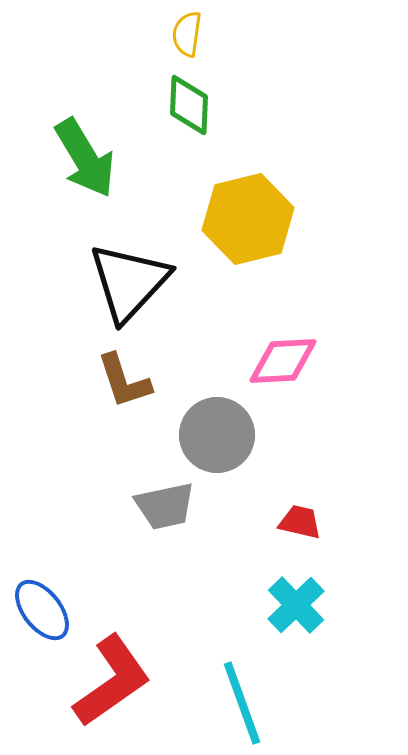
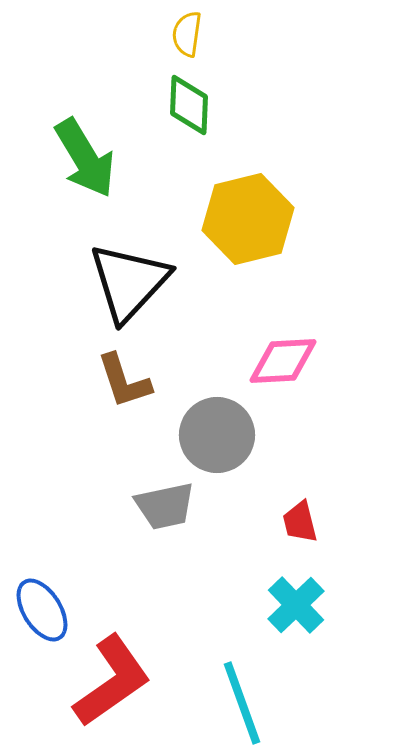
red trapezoid: rotated 117 degrees counterclockwise
blue ellipse: rotated 6 degrees clockwise
